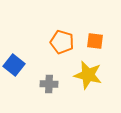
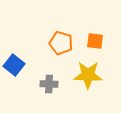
orange pentagon: moved 1 px left, 1 px down
yellow star: rotated 12 degrees counterclockwise
